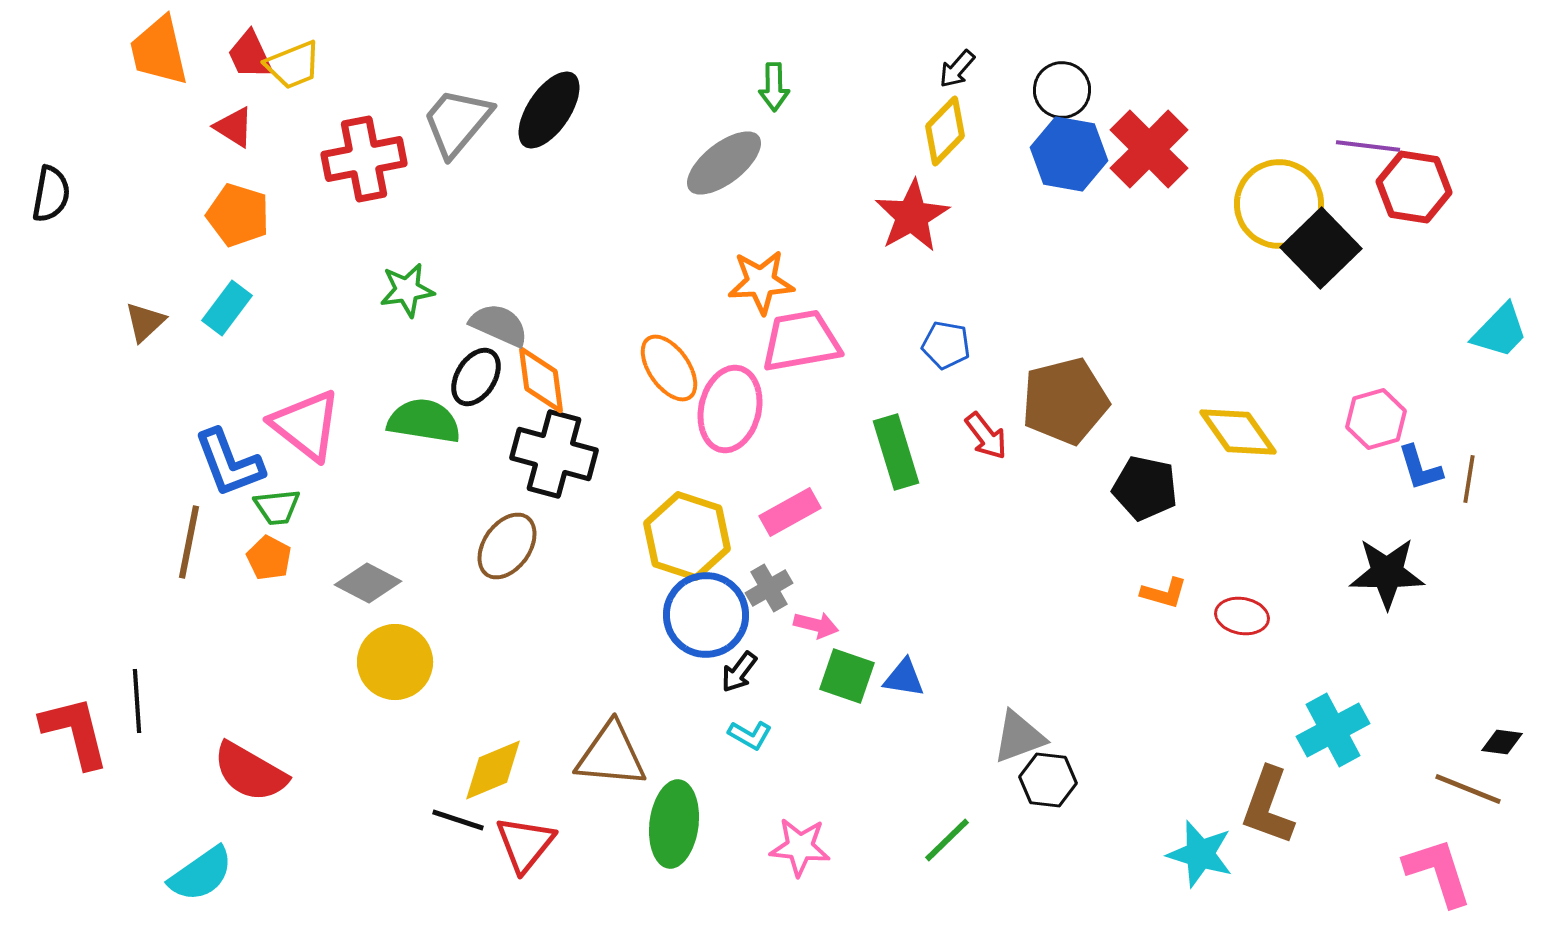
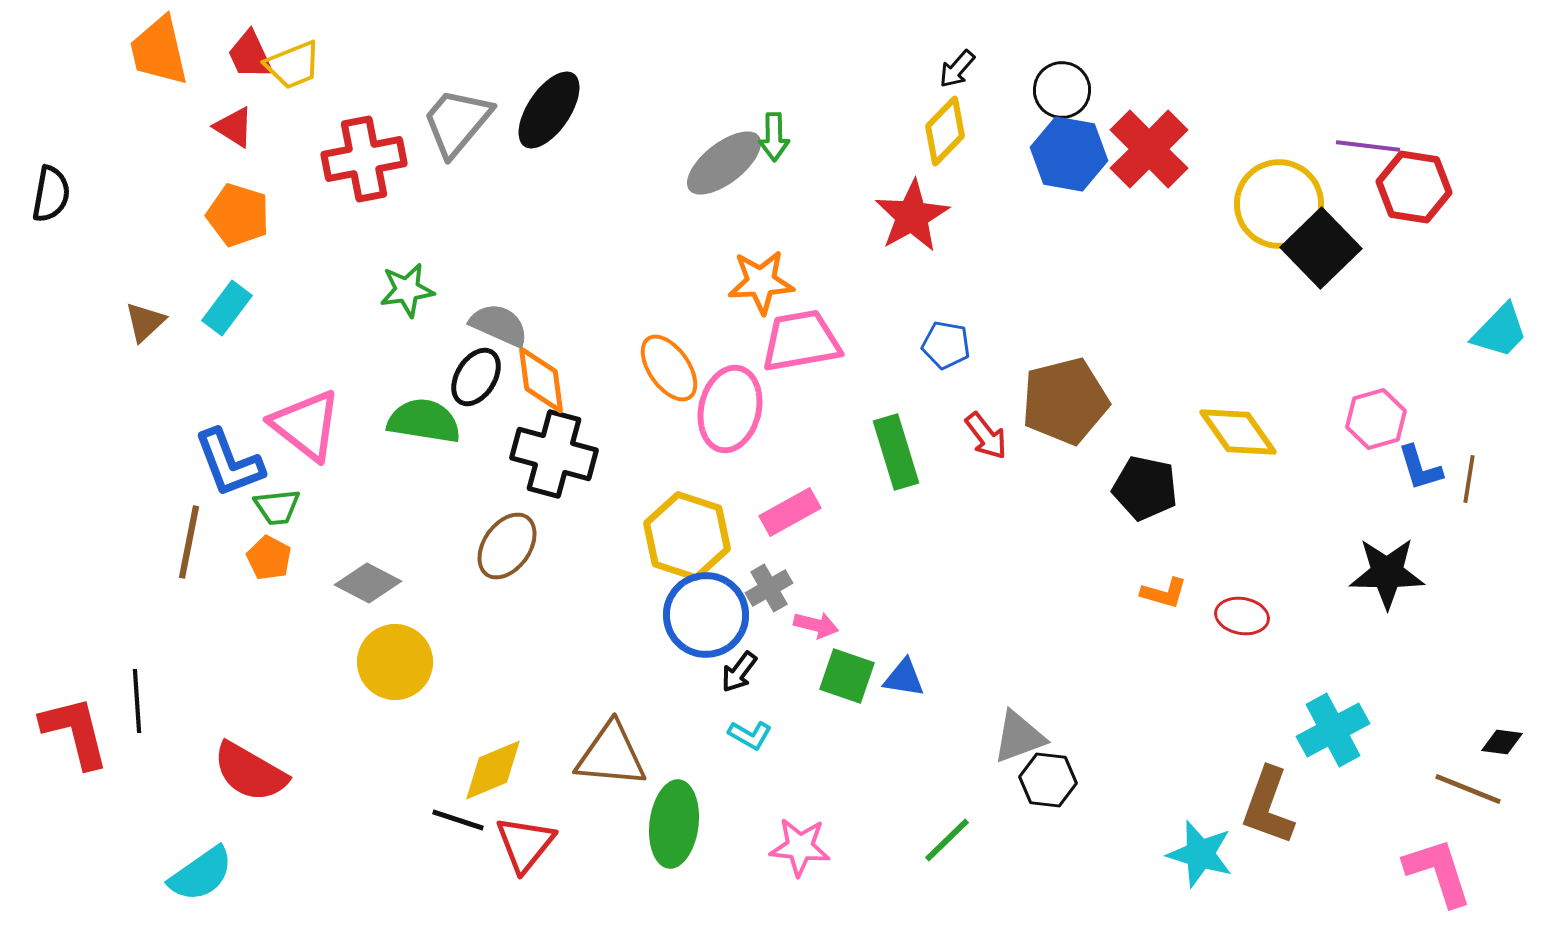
green arrow at (774, 87): moved 50 px down
